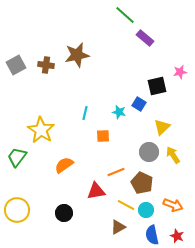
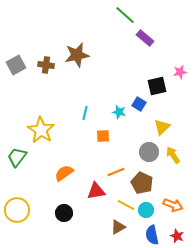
orange semicircle: moved 8 px down
